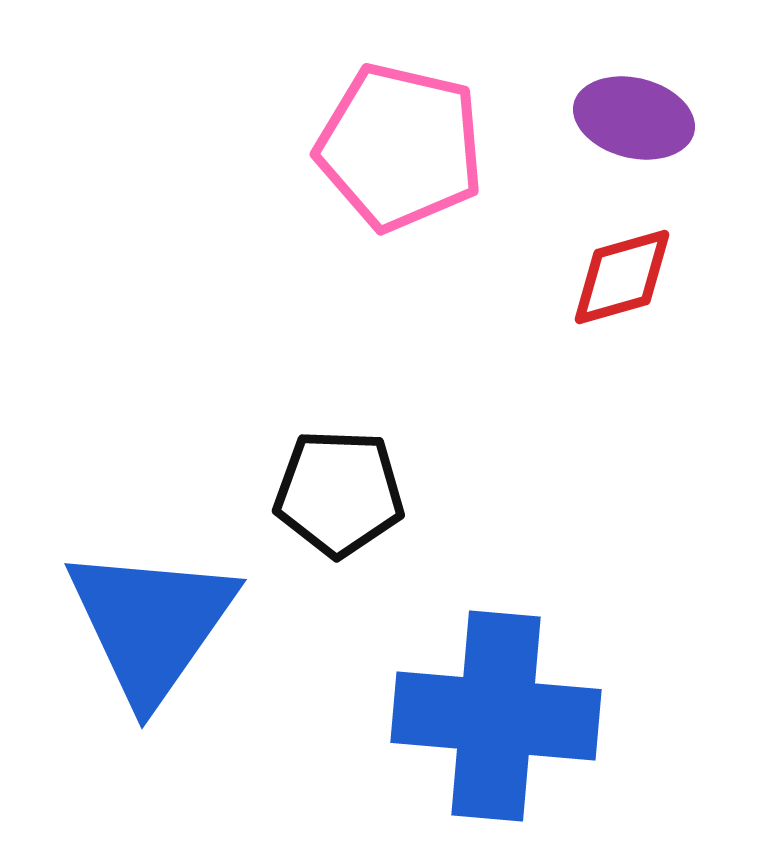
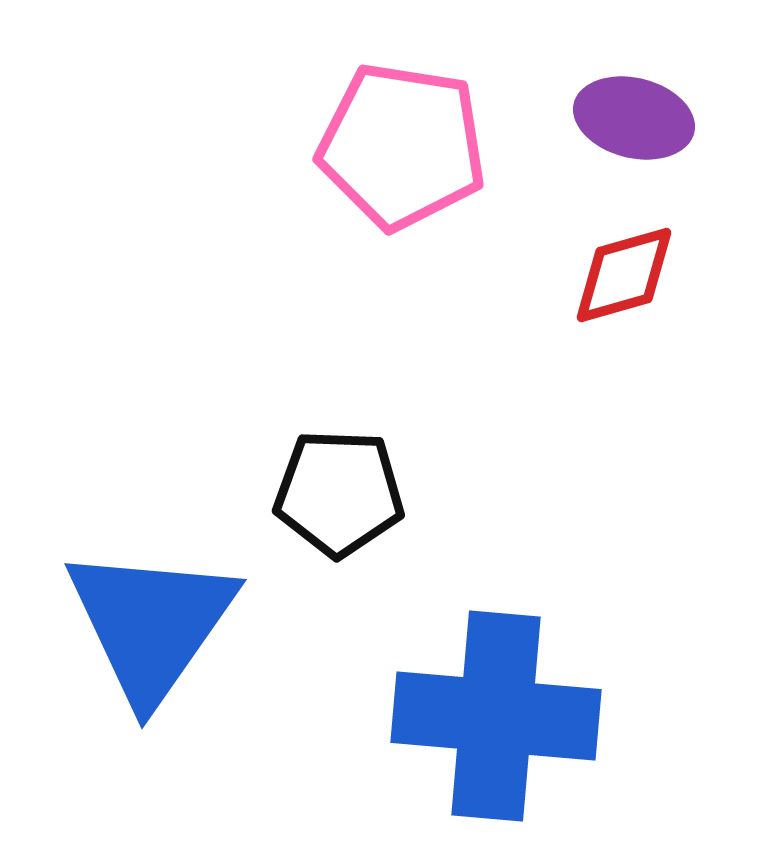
pink pentagon: moved 2 px right, 1 px up; rotated 4 degrees counterclockwise
red diamond: moved 2 px right, 2 px up
